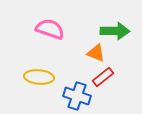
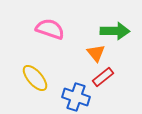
orange triangle: rotated 30 degrees clockwise
yellow ellipse: moved 4 px left, 1 px down; rotated 44 degrees clockwise
blue cross: moved 1 px left, 1 px down
